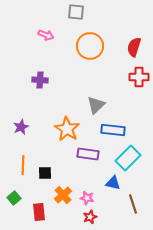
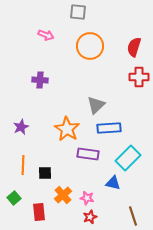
gray square: moved 2 px right
blue rectangle: moved 4 px left, 2 px up; rotated 10 degrees counterclockwise
brown line: moved 12 px down
